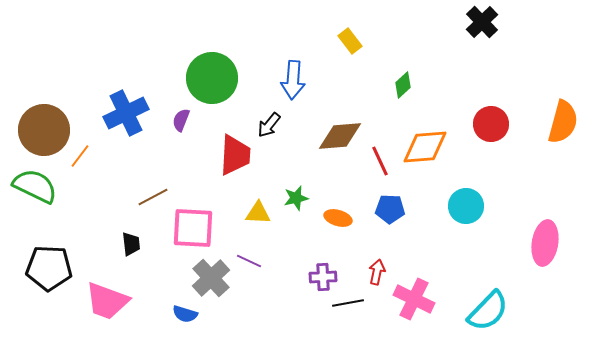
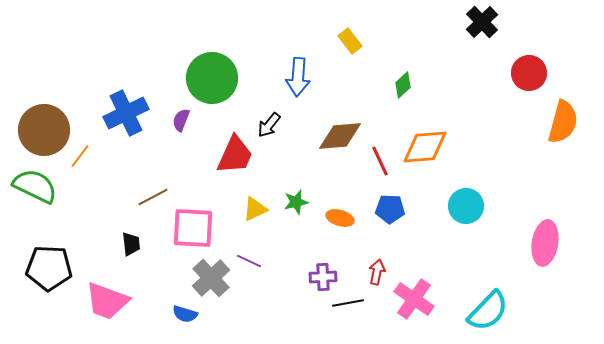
blue arrow: moved 5 px right, 3 px up
red circle: moved 38 px right, 51 px up
red trapezoid: rotated 21 degrees clockwise
green star: moved 4 px down
yellow triangle: moved 3 px left, 4 px up; rotated 28 degrees counterclockwise
orange ellipse: moved 2 px right
pink cross: rotated 9 degrees clockwise
